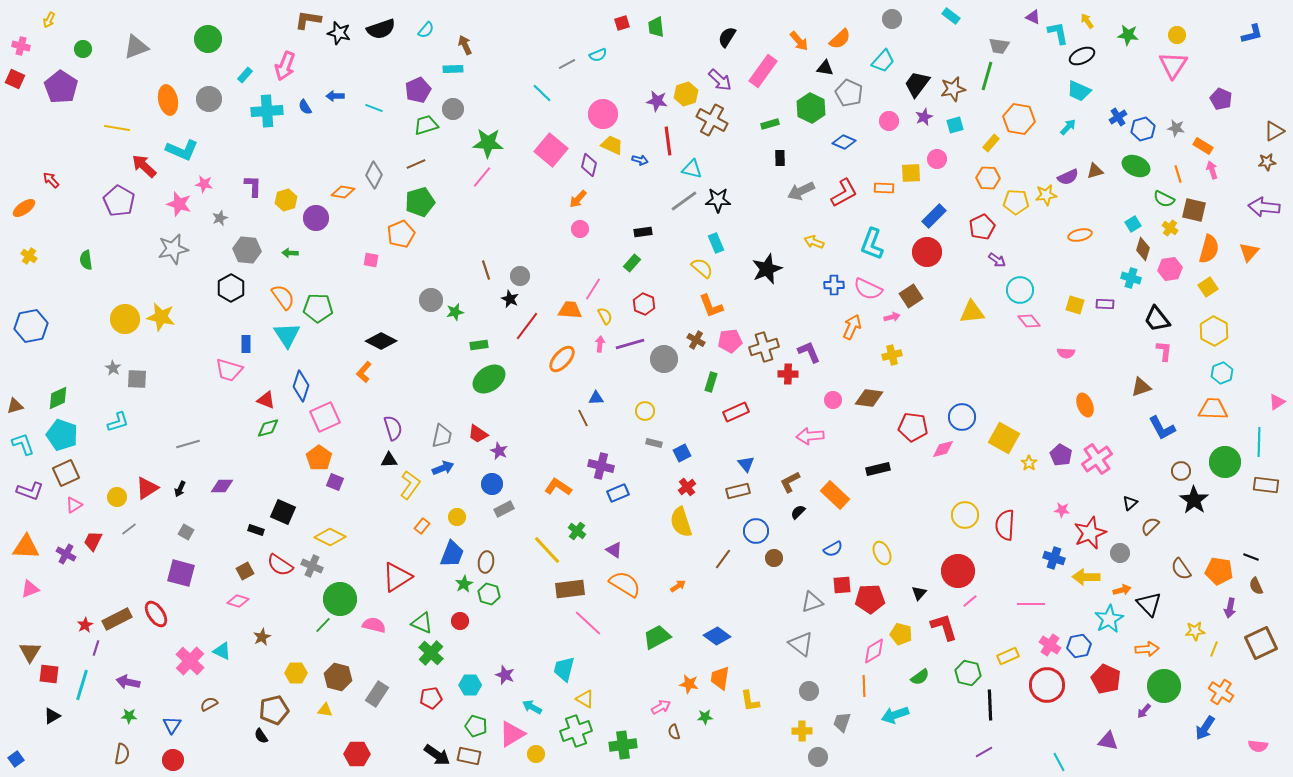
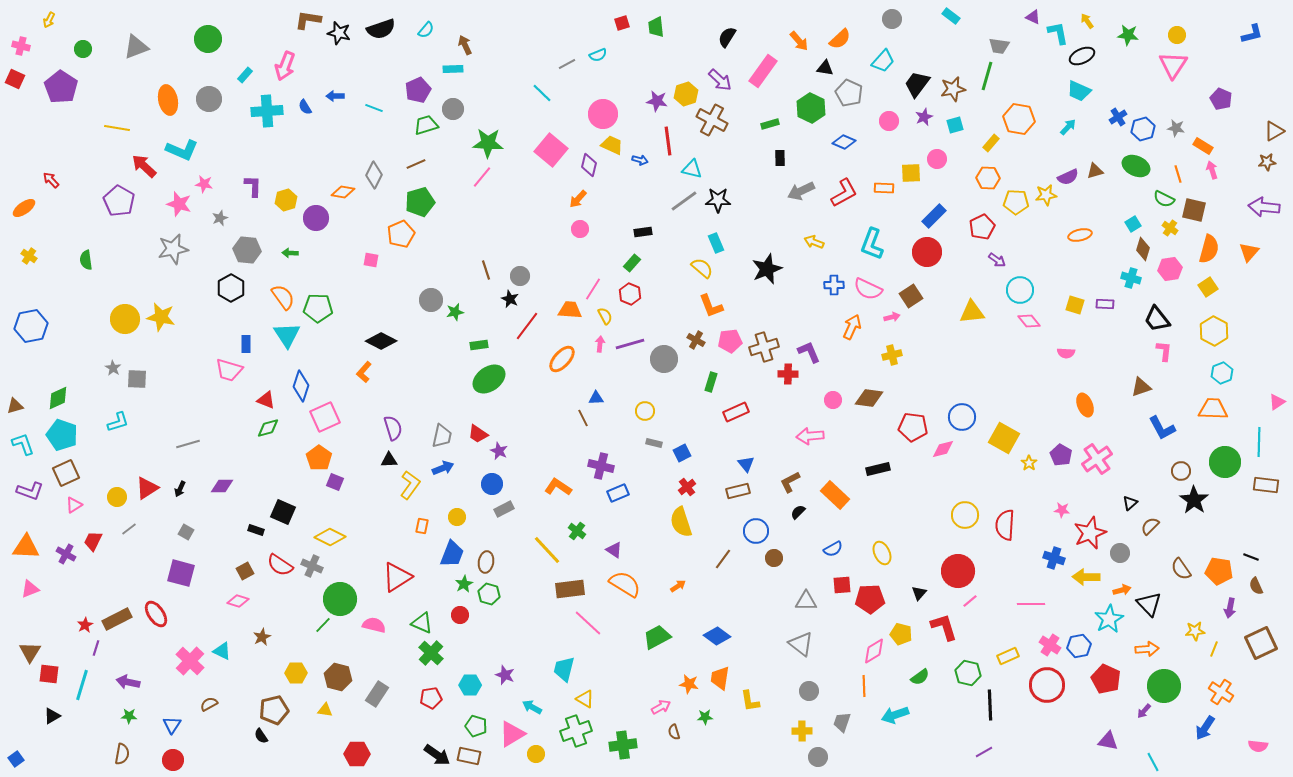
red hexagon at (644, 304): moved 14 px left, 10 px up
orange rectangle at (422, 526): rotated 28 degrees counterclockwise
gray triangle at (812, 602): moved 6 px left, 1 px up; rotated 20 degrees clockwise
red circle at (460, 621): moved 6 px up
cyan line at (1059, 762): moved 94 px right
